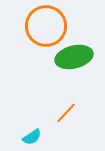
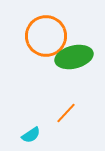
orange circle: moved 10 px down
cyan semicircle: moved 1 px left, 2 px up
